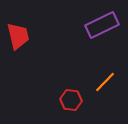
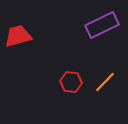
red trapezoid: rotated 92 degrees counterclockwise
red hexagon: moved 18 px up
